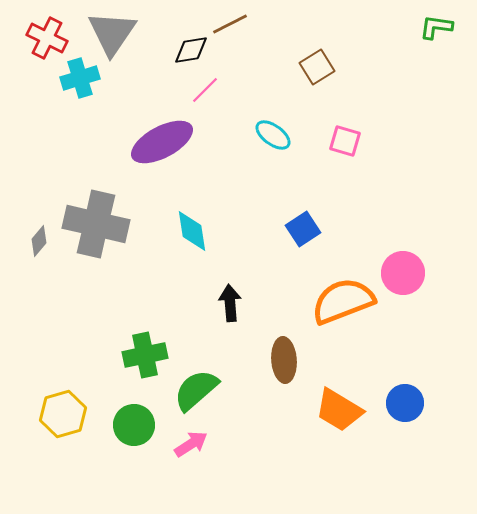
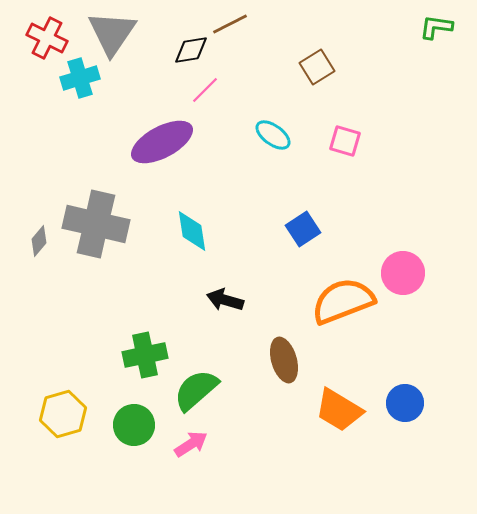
black arrow: moved 5 px left, 3 px up; rotated 69 degrees counterclockwise
brown ellipse: rotated 12 degrees counterclockwise
